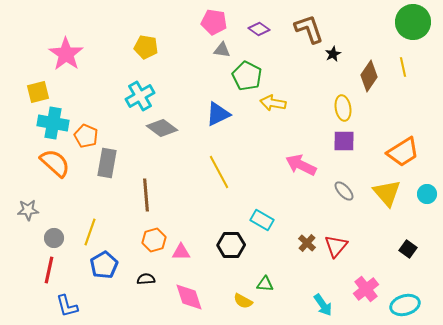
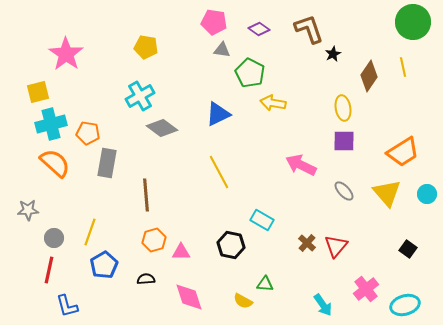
green pentagon at (247, 76): moved 3 px right, 3 px up
cyan cross at (53, 123): moved 2 px left, 1 px down; rotated 24 degrees counterclockwise
orange pentagon at (86, 136): moved 2 px right, 3 px up; rotated 15 degrees counterclockwise
black hexagon at (231, 245): rotated 12 degrees clockwise
